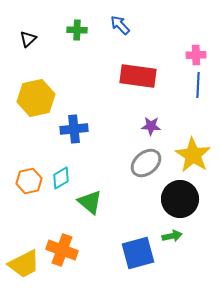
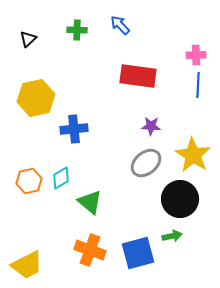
orange cross: moved 28 px right
yellow trapezoid: moved 3 px right, 1 px down
